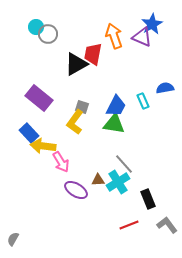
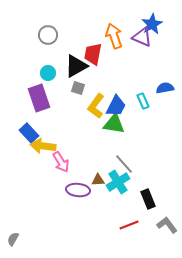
cyan circle: moved 12 px right, 46 px down
gray circle: moved 1 px down
black triangle: moved 2 px down
purple rectangle: rotated 32 degrees clockwise
gray square: moved 4 px left, 19 px up
yellow L-shape: moved 21 px right, 16 px up
purple ellipse: moved 2 px right; rotated 25 degrees counterclockwise
